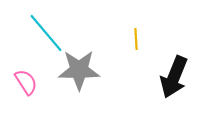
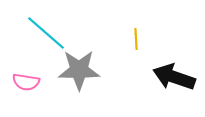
cyan line: rotated 9 degrees counterclockwise
black arrow: rotated 87 degrees clockwise
pink semicircle: rotated 132 degrees clockwise
